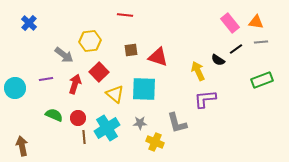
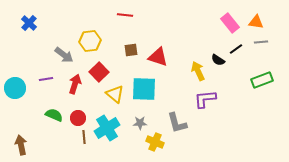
brown arrow: moved 1 px left, 1 px up
